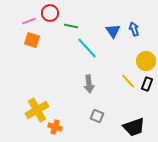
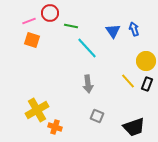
gray arrow: moved 1 px left
